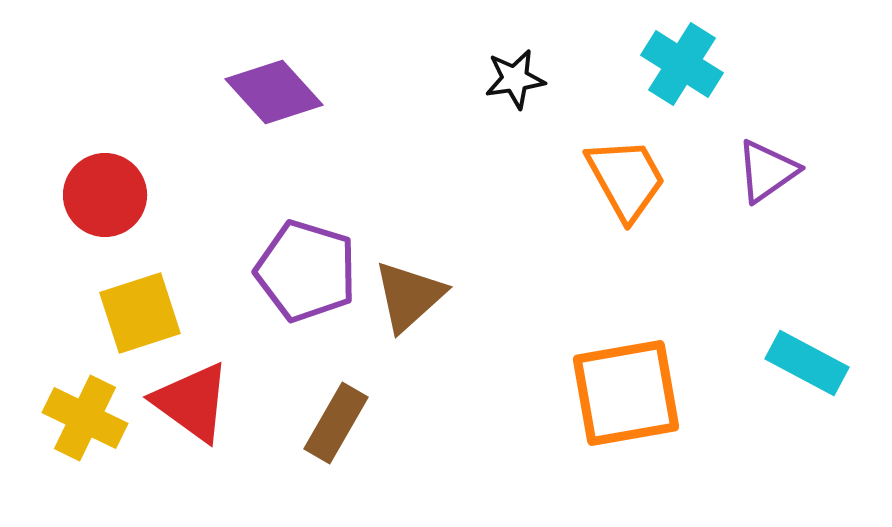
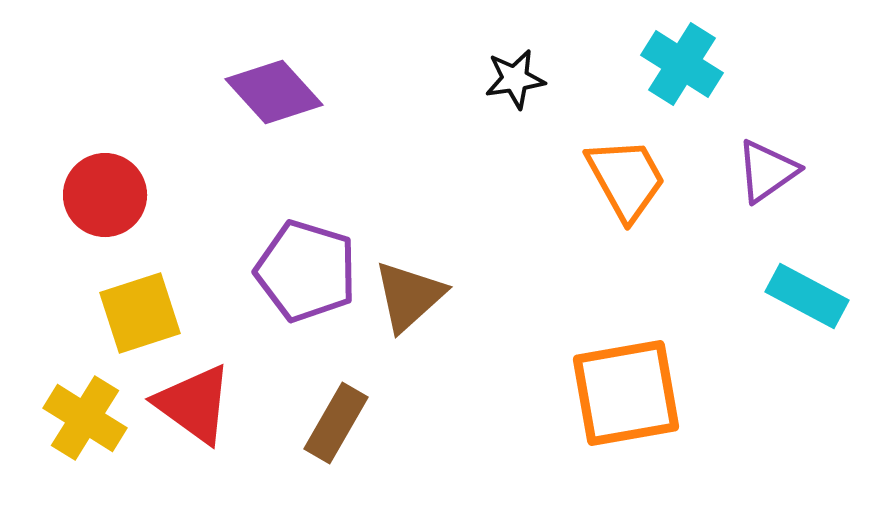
cyan rectangle: moved 67 px up
red triangle: moved 2 px right, 2 px down
yellow cross: rotated 6 degrees clockwise
